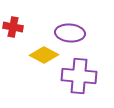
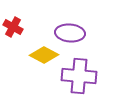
red cross: rotated 18 degrees clockwise
